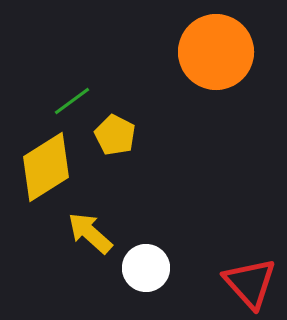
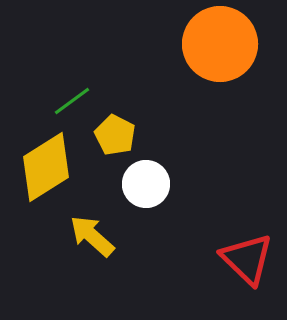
orange circle: moved 4 px right, 8 px up
yellow arrow: moved 2 px right, 3 px down
white circle: moved 84 px up
red triangle: moved 3 px left, 24 px up; rotated 4 degrees counterclockwise
